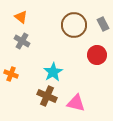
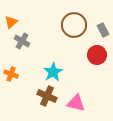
orange triangle: moved 10 px left, 5 px down; rotated 40 degrees clockwise
gray rectangle: moved 6 px down
